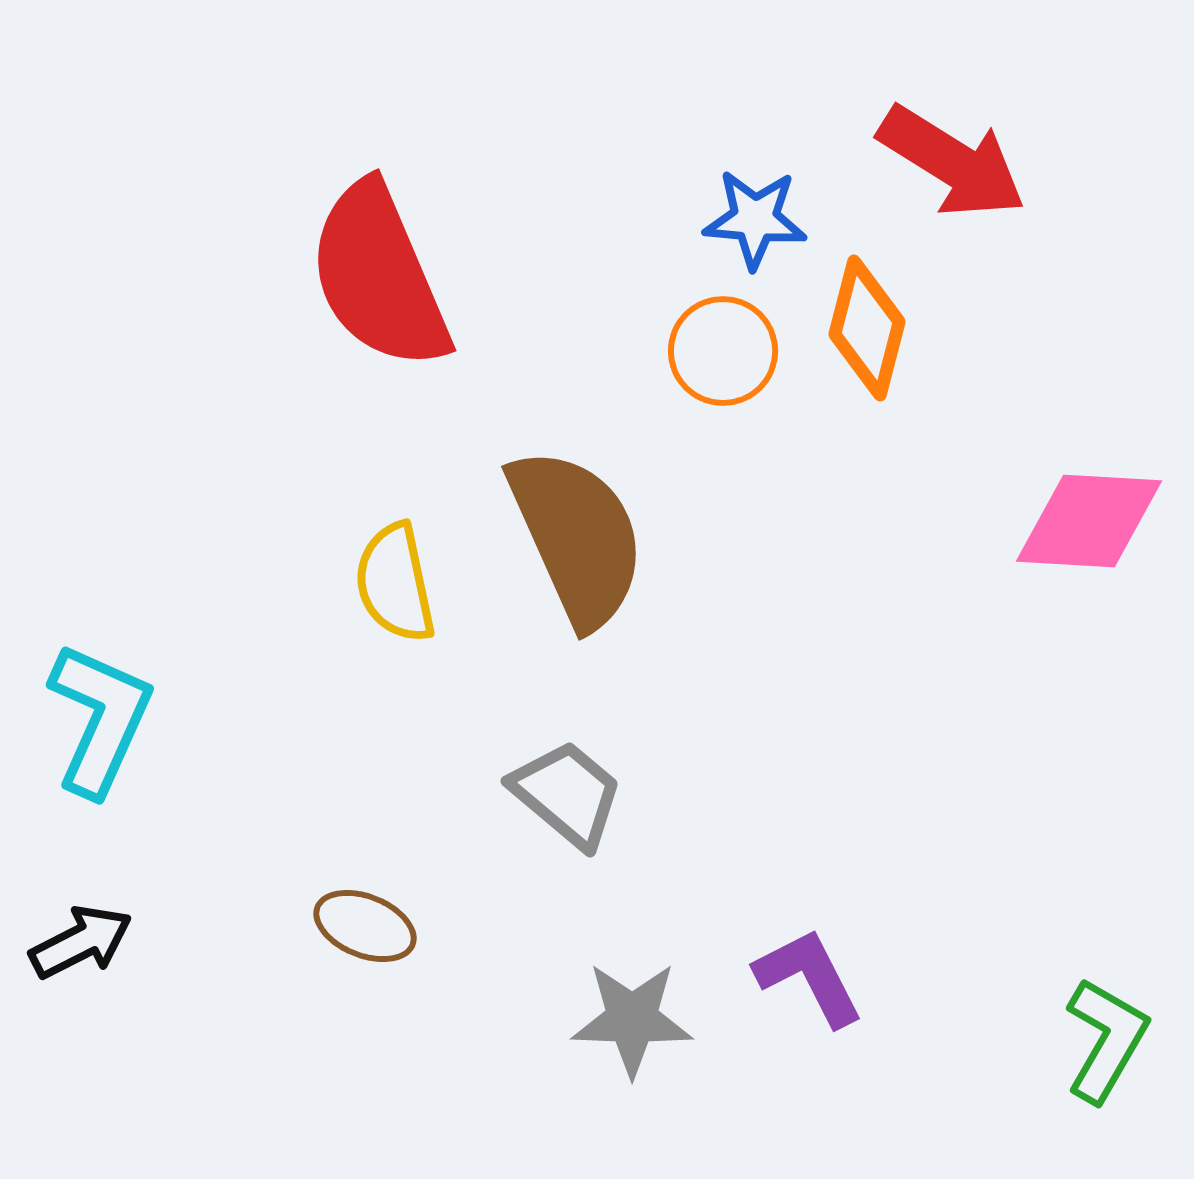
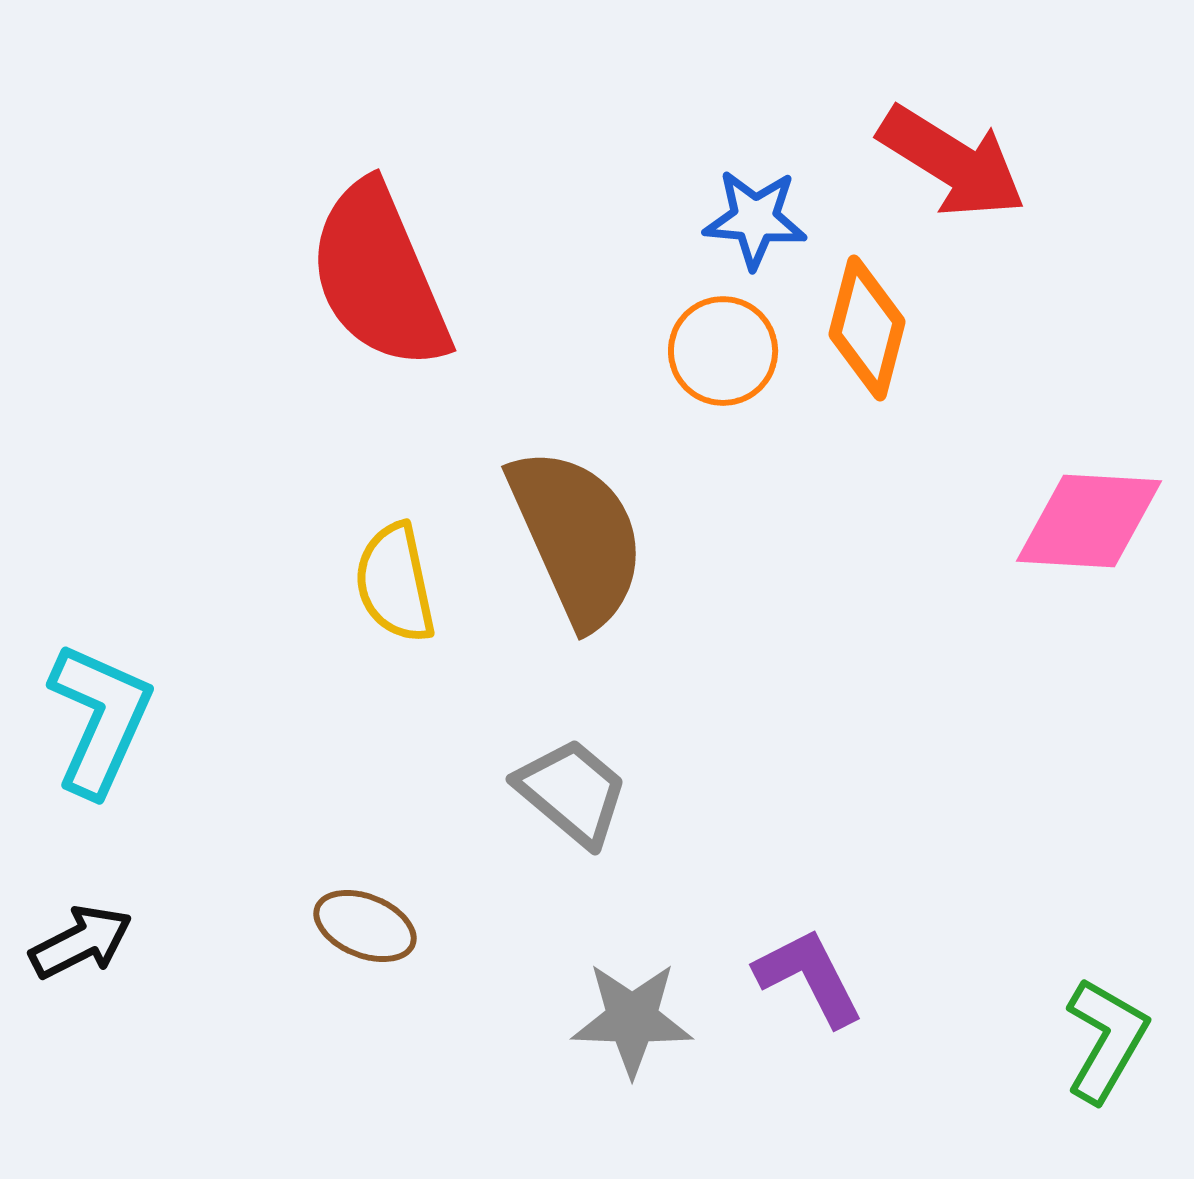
gray trapezoid: moved 5 px right, 2 px up
